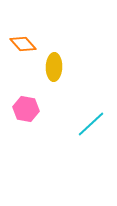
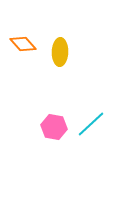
yellow ellipse: moved 6 px right, 15 px up
pink hexagon: moved 28 px right, 18 px down
